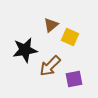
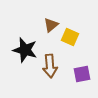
black star: rotated 25 degrees clockwise
brown arrow: rotated 50 degrees counterclockwise
purple square: moved 8 px right, 5 px up
